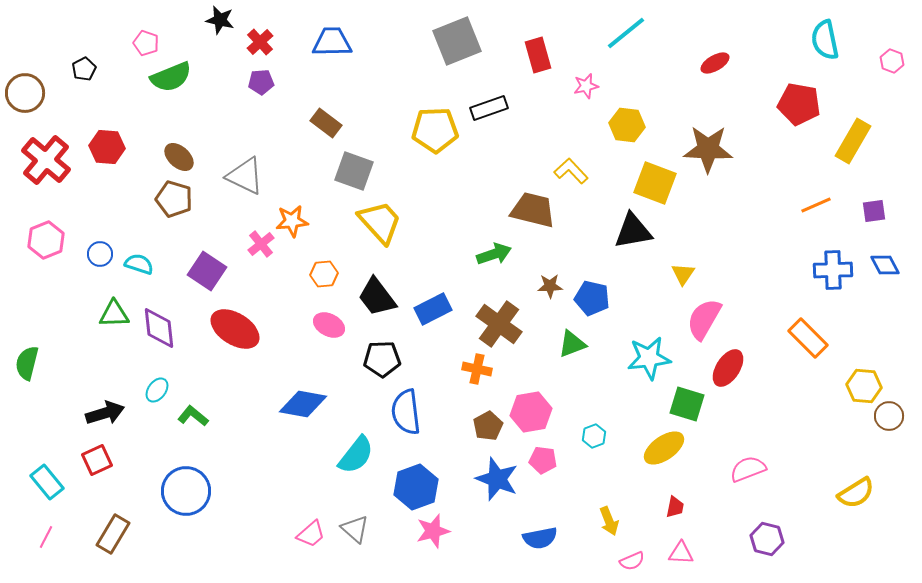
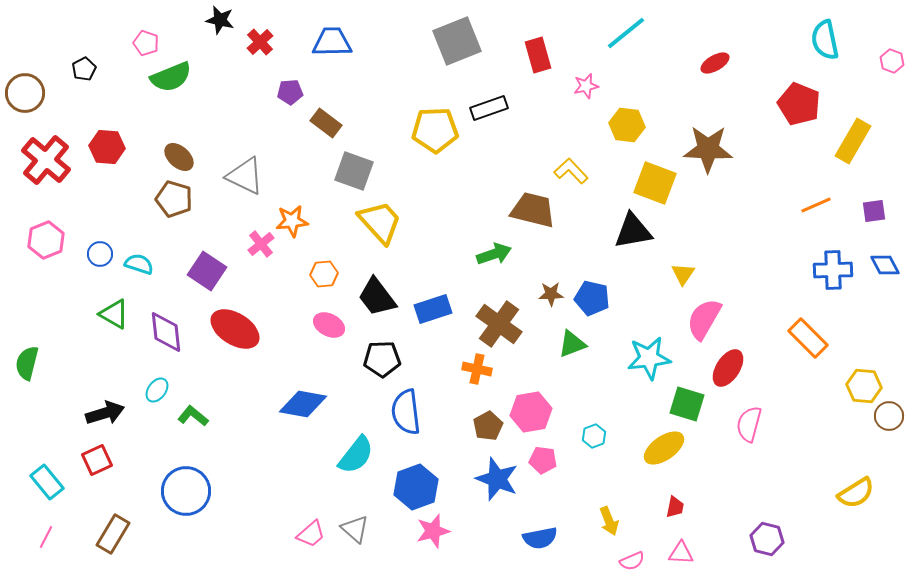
purple pentagon at (261, 82): moved 29 px right, 10 px down
red pentagon at (799, 104): rotated 12 degrees clockwise
brown star at (550, 286): moved 1 px right, 8 px down
blue rectangle at (433, 309): rotated 9 degrees clockwise
green triangle at (114, 314): rotated 32 degrees clockwise
purple diamond at (159, 328): moved 7 px right, 4 px down
pink semicircle at (748, 469): moved 1 px right, 45 px up; rotated 54 degrees counterclockwise
